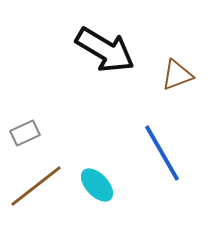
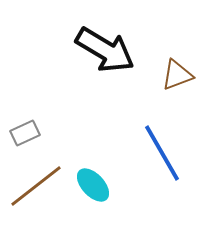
cyan ellipse: moved 4 px left
